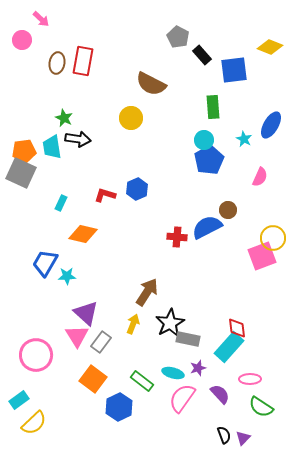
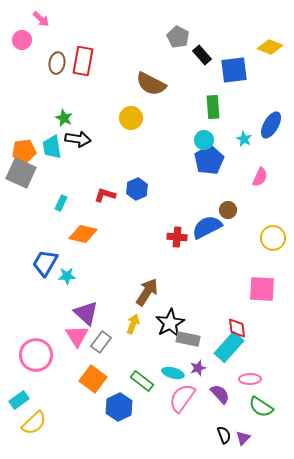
pink square at (262, 256): moved 33 px down; rotated 24 degrees clockwise
